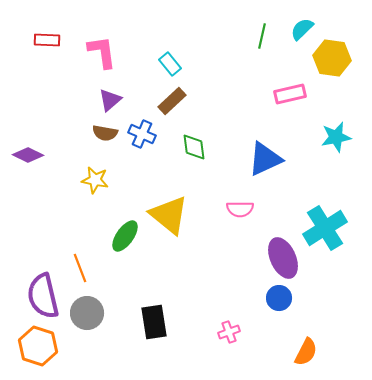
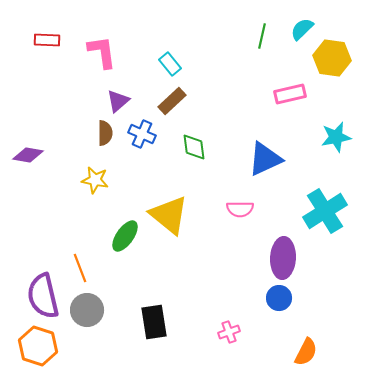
purple triangle: moved 8 px right, 1 px down
brown semicircle: rotated 100 degrees counterclockwise
purple diamond: rotated 16 degrees counterclockwise
cyan cross: moved 17 px up
purple ellipse: rotated 27 degrees clockwise
gray circle: moved 3 px up
